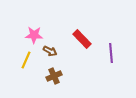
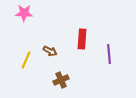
pink star: moved 10 px left, 22 px up
red rectangle: rotated 48 degrees clockwise
purple line: moved 2 px left, 1 px down
brown cross: moved 7 px right, 4 px down
